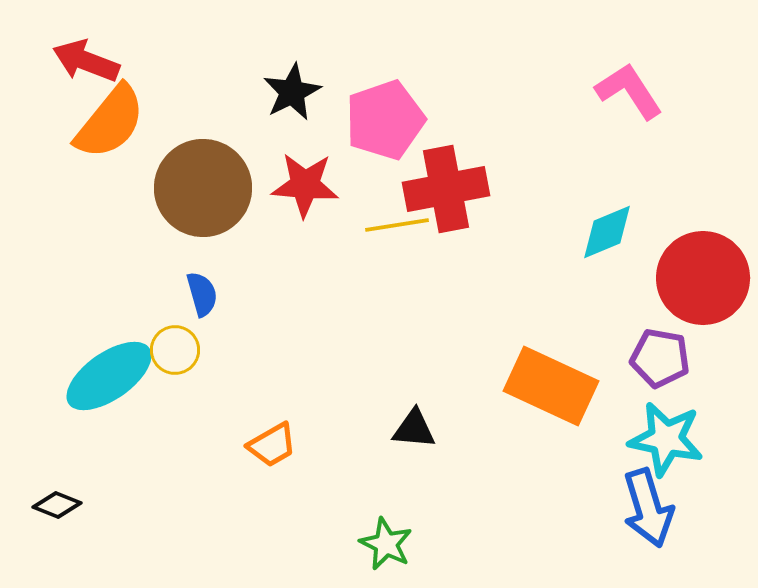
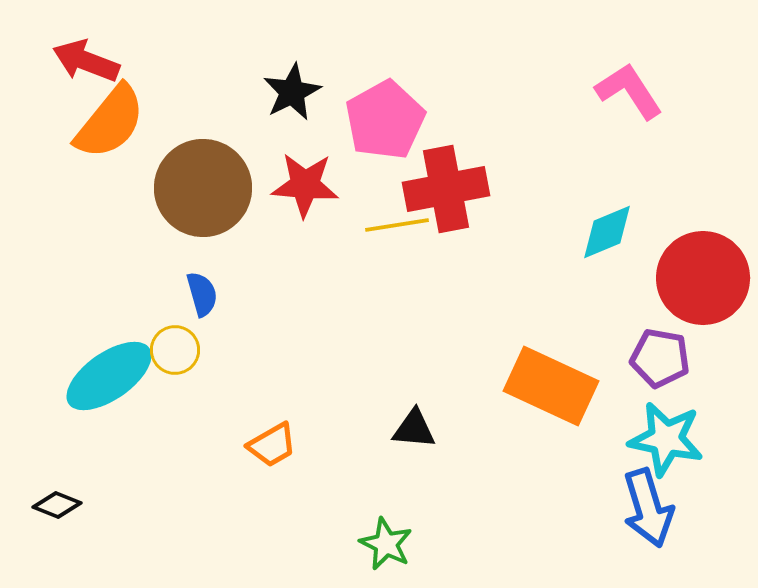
pink pentagon: rotated 10 degrees counterclockwise
